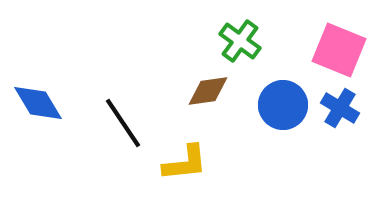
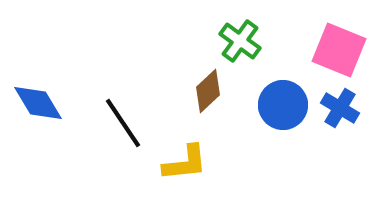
brown diamond: rotated 36 degrees counterclockwise
